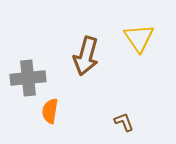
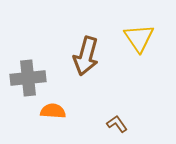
orange semicircle: moved 3 px right; rotated 85 degrees clockwise
brown L-shape: moved 7 px left, 2 px down; rotated 15 degrees counterclockwise
